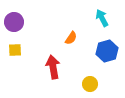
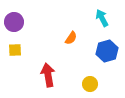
red arrow: moved 5 px left, 8 px down
